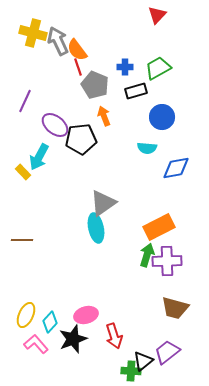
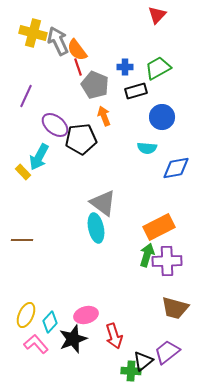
purple line: moved 1 px right, 5 px up
gray triangle: rotated 48 degrees counterclockwise
